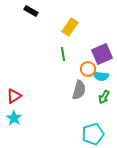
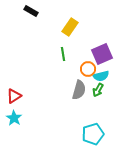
cyan semicircle: rotated 21 degrees counterclockwise
green arrow: moved 6 px left, 7 px up
